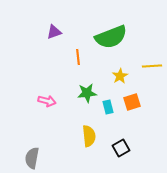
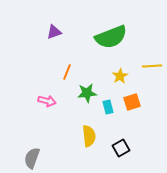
orange line: moved 11 px left, 15 px down; rotated 28 degrees clockwise
gray semicircle: rotated 10 degrees clockwise
